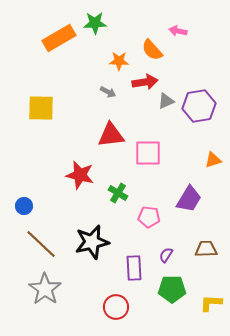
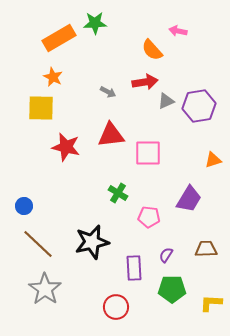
orange star: moved 66 px left, 16 px down; rotated 24 degrees clockwise
red star: moved 14 px left, 28 px up
brown line: moved 3 px left
